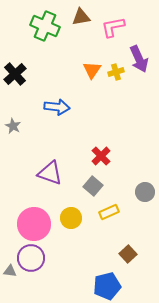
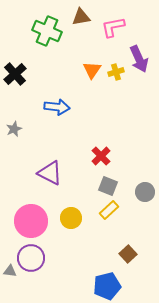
green cross: moved 2 px right, 5 px down
gray star: moved 1 px right, 3 px down; rotated 21 degrees clockwise
purple triangle: rotated 8 degrees clockwise
gray square: moved 15 px right; rotated 18 degrees counterclockwise
yellow rectangle: moved 2 px up; rotated 18 degrees counterclockwise
pink circle: moved 3 px left, 3 px up
